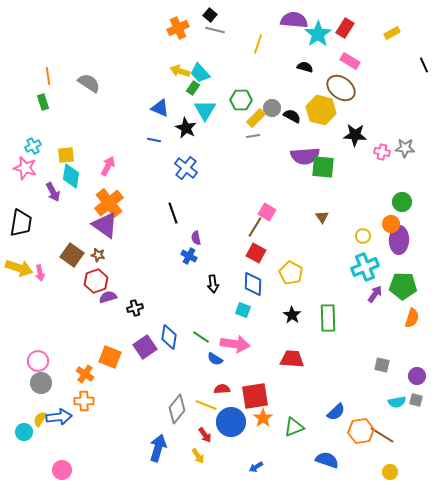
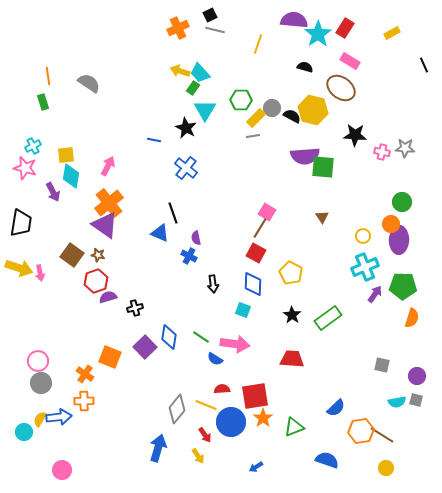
black square at (210, 15): rotated 24 degrees clockwise
blue triangle at (160, 108): moved 125 px down
yellow hexagon at (321, 110): moved 8 px left
brown line at (255, 227): moved 5 px right, 1 px down
green rectangle at (328, 318): rotated 56 degrees clockwise
purple square at (145, 347): rotated 10 degrees counterclockwise
blue semicircle at (336, 412): moved 4 px up
yellow circle at (390, 472): moved 4 px left, 4 px up
